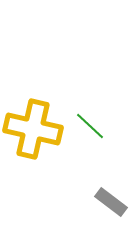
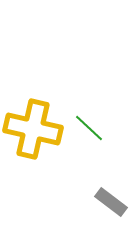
green line: moved 1 px left, 2 px down
